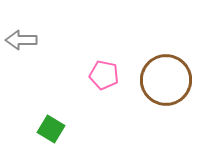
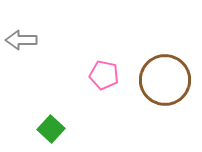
brown circle: moved 1 px left
green square: rotated 12 degrees clockwise
